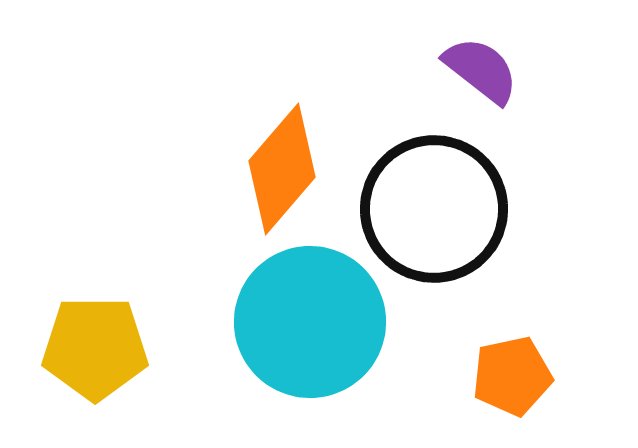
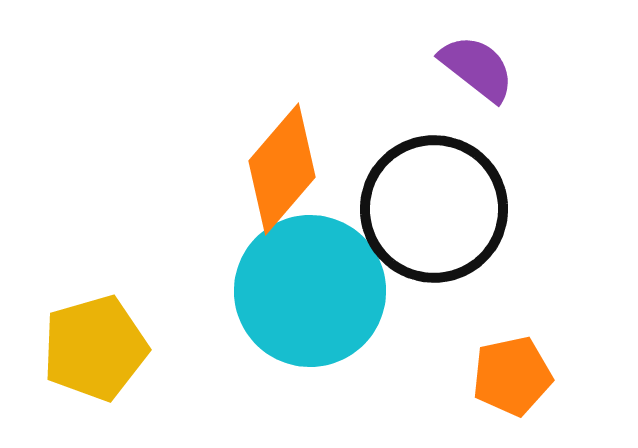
purple semicircle: moved 4 px left, 2 px up
cyan circle: moved 31 px up
yellow pentagon: rotated 16 degrees counterclockwise
